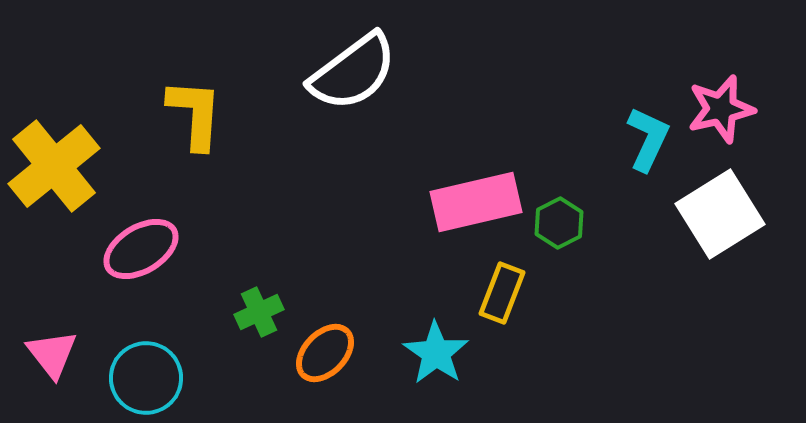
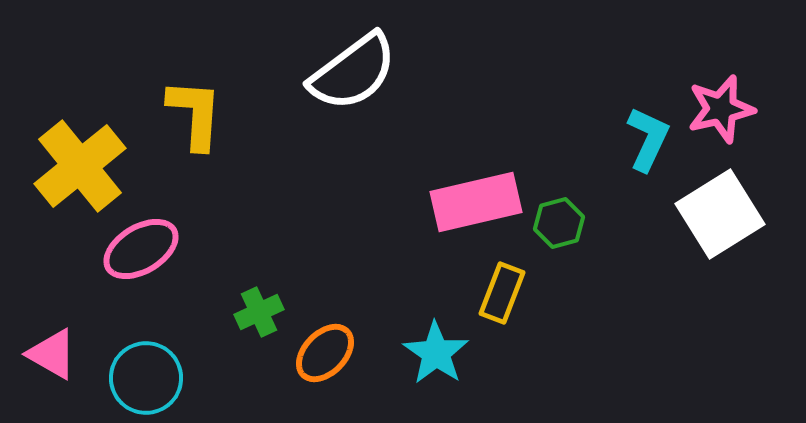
yellow cross: moved 26 px right
green hexagon: rotated 12 degrees clockwise
pink triangle: rotated 22 degrees counterclockwise
